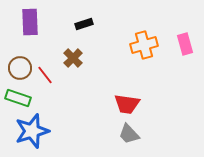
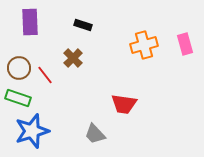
black rectangle: moved 1 px left, 1 px down; rotated 36 degrees clockwise
brown circle: moved 1 px left
red trapezoid: moved 3 px left
gray trapezoid: moved 34 px left
